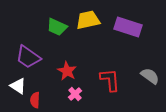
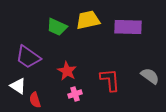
purple rectangle: rotated 16 degrees counterclockwise
pink cross: rotated 24 degrees clockwise
red semicircle: rotated 21 degrees counterclockwise
